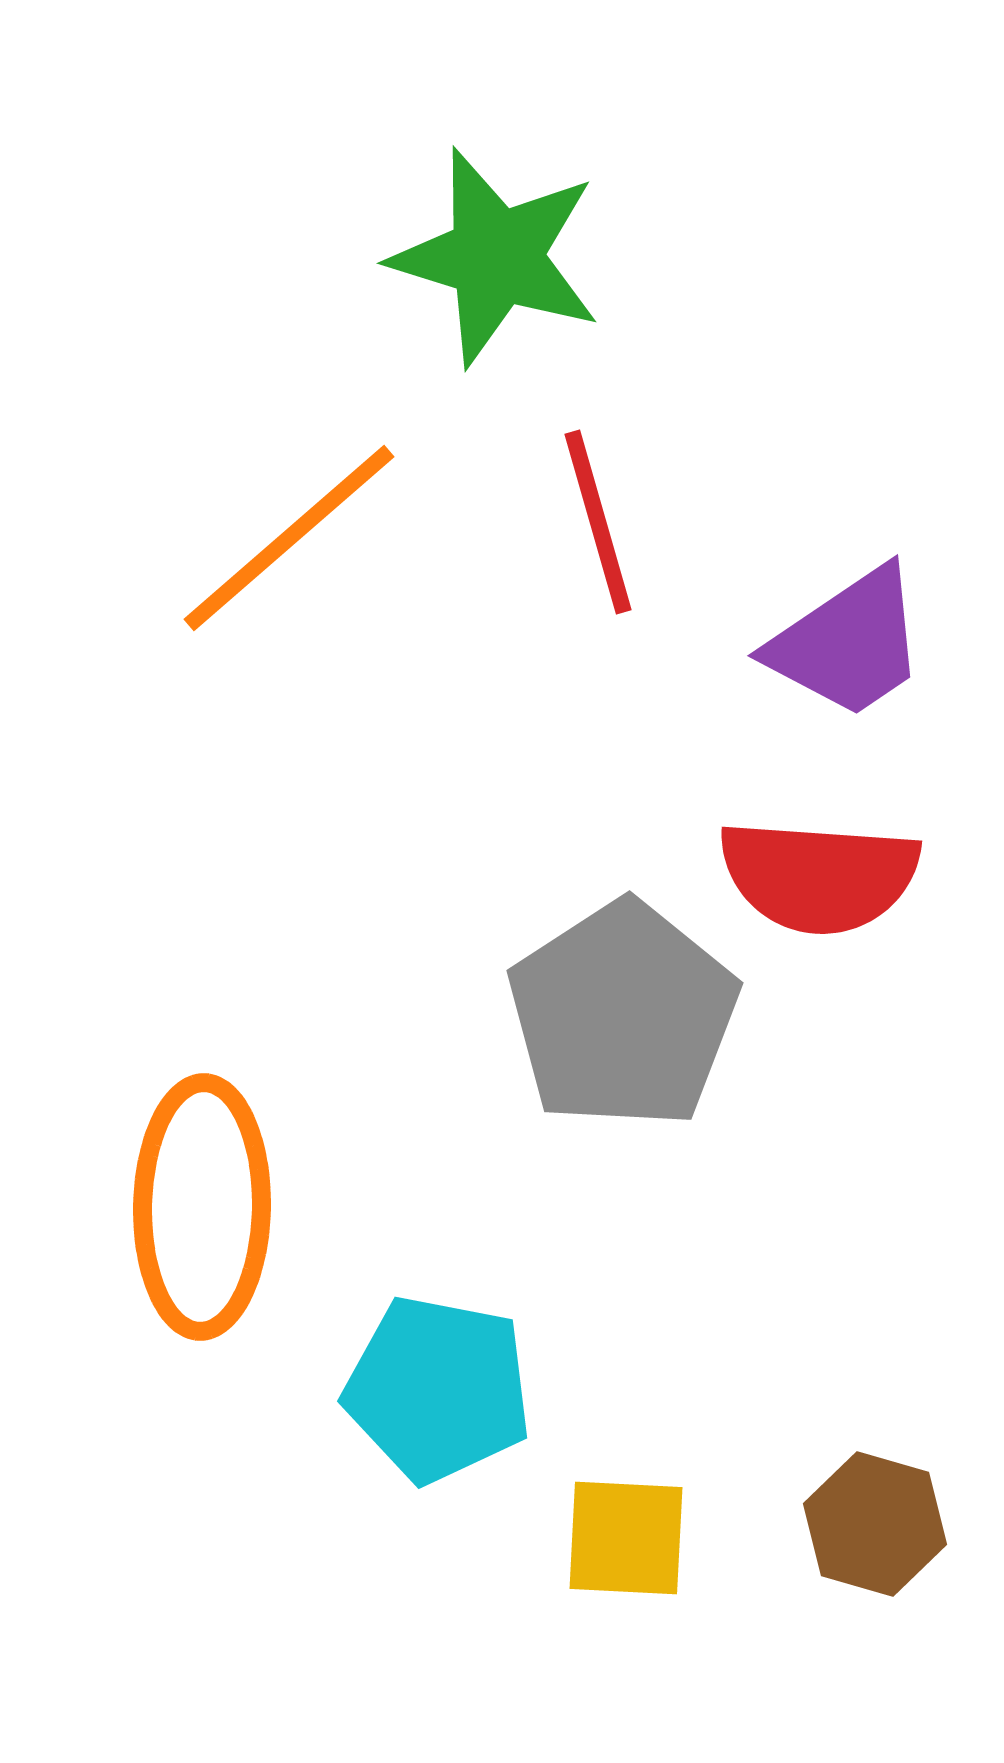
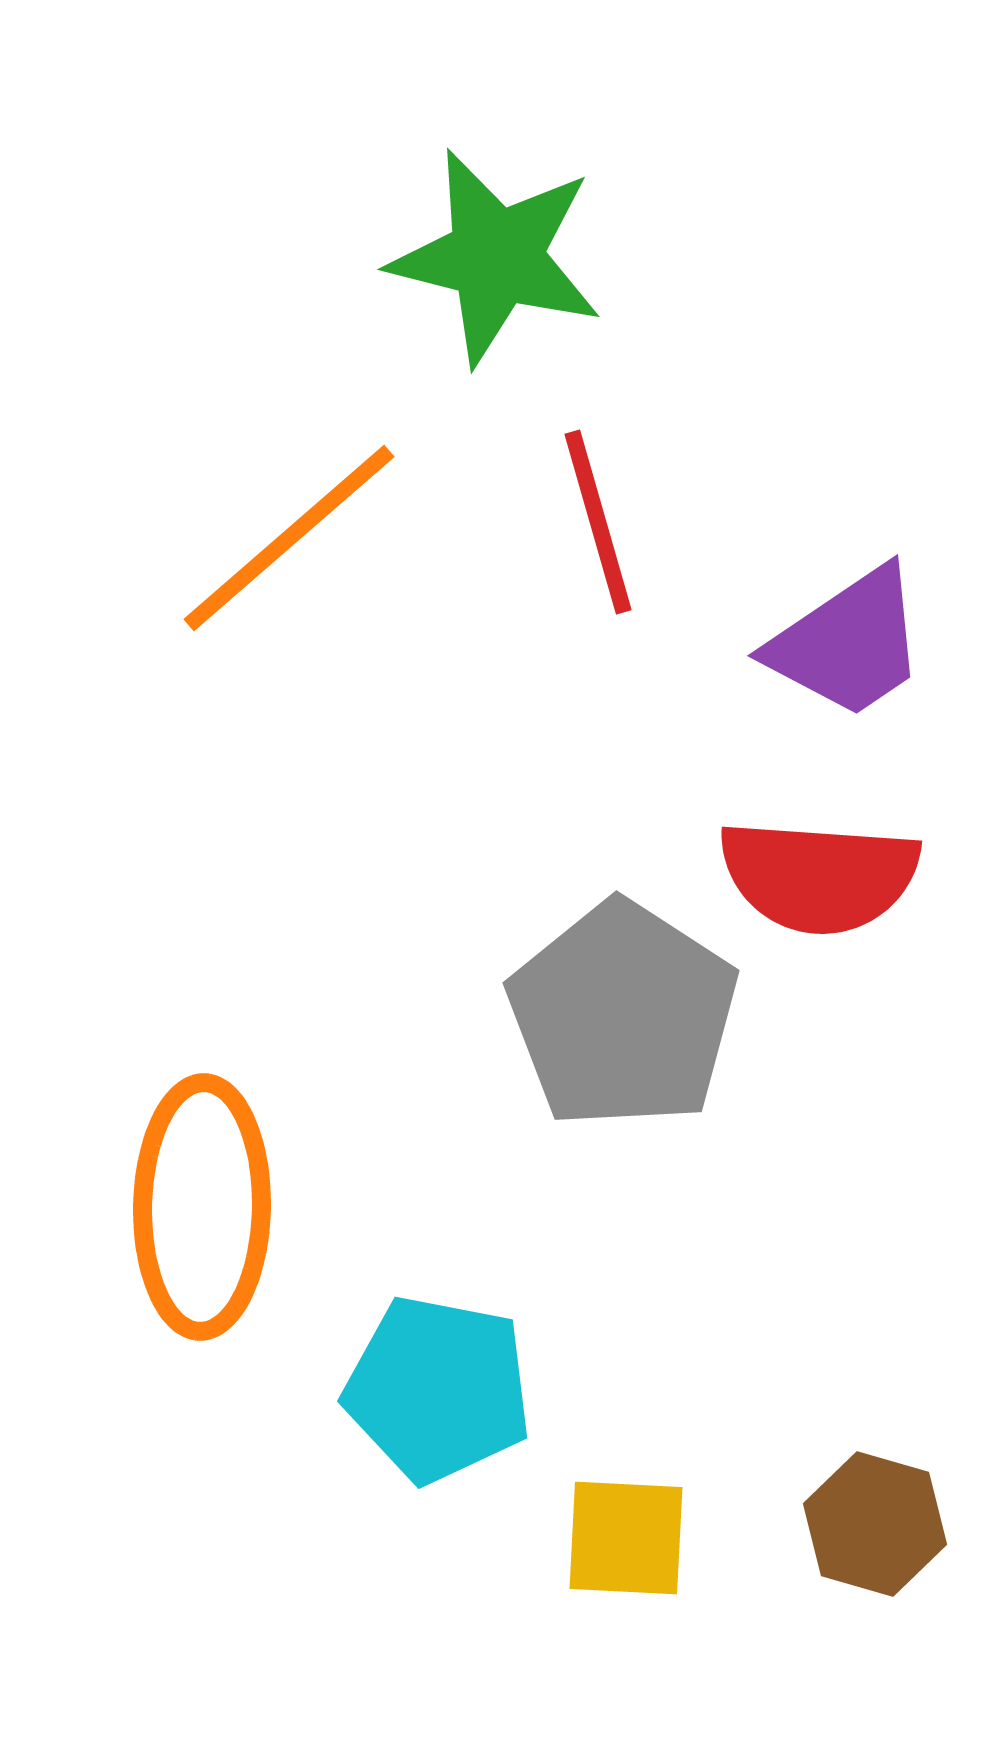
green star: rotated 3 degrees counterclockwise
gray pentagon: rotated 6 degrees counterclockwise
